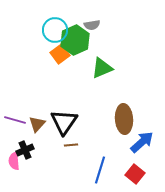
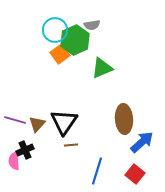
blue line: moved 3 px left, 1 px down
